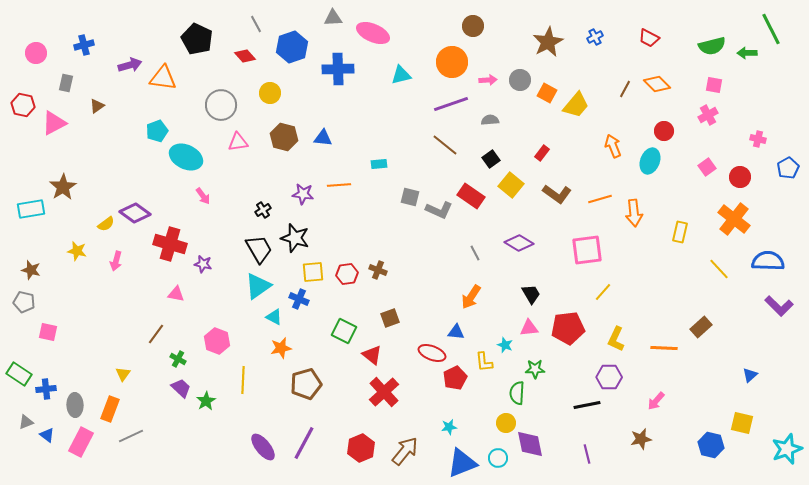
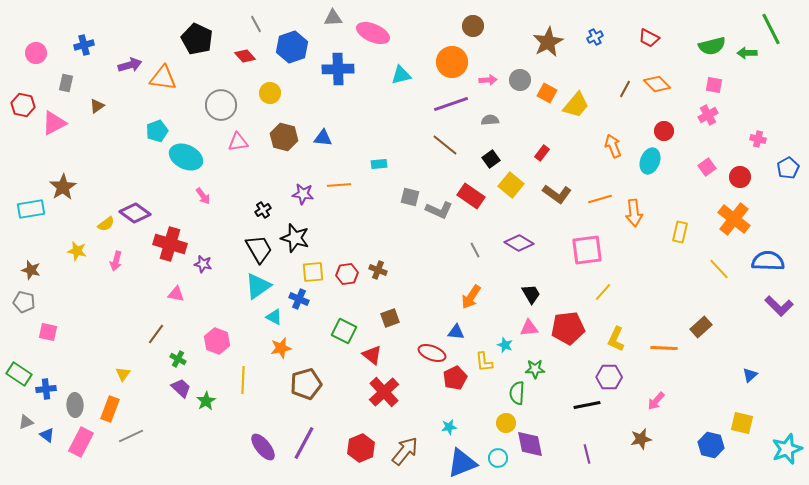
gray line at (475, 253): moved 3 px up
